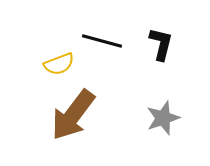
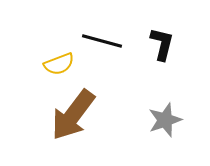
black L-shape: moved 1 px right
gray star: moved 2 px right, 2 px down
